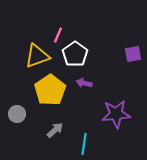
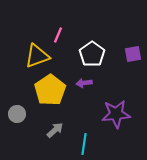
white pentagon: moved 17 px right
purple arrow: rotated 21 degrees counterclockwise
